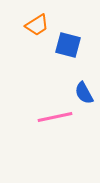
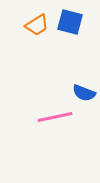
blue square: moved 2 px right, 23 px up
blue semicircle: rotated 40 degrees counterclockwise
